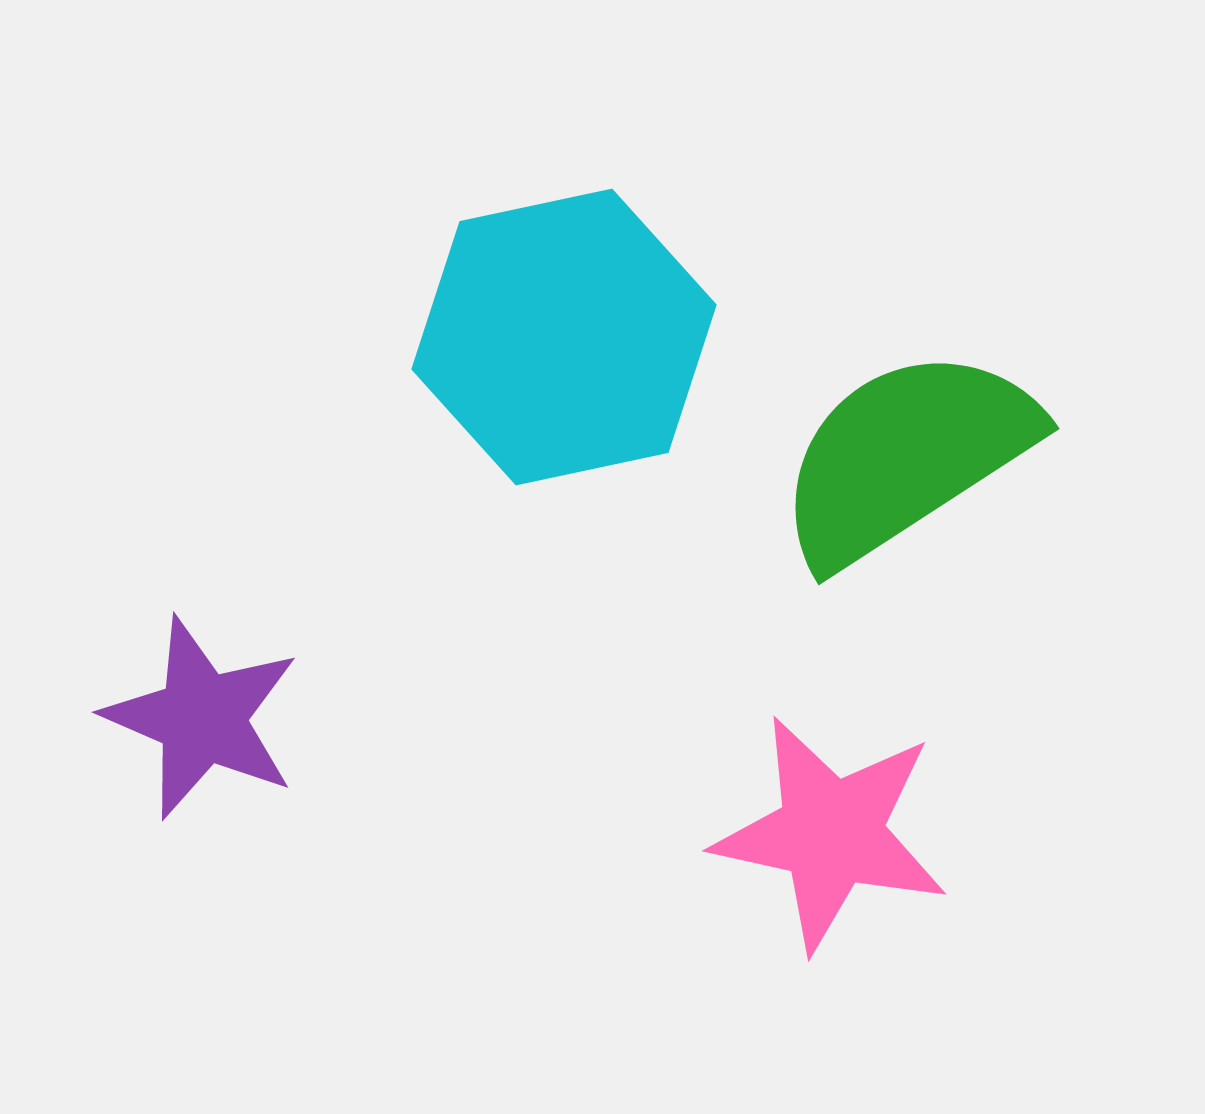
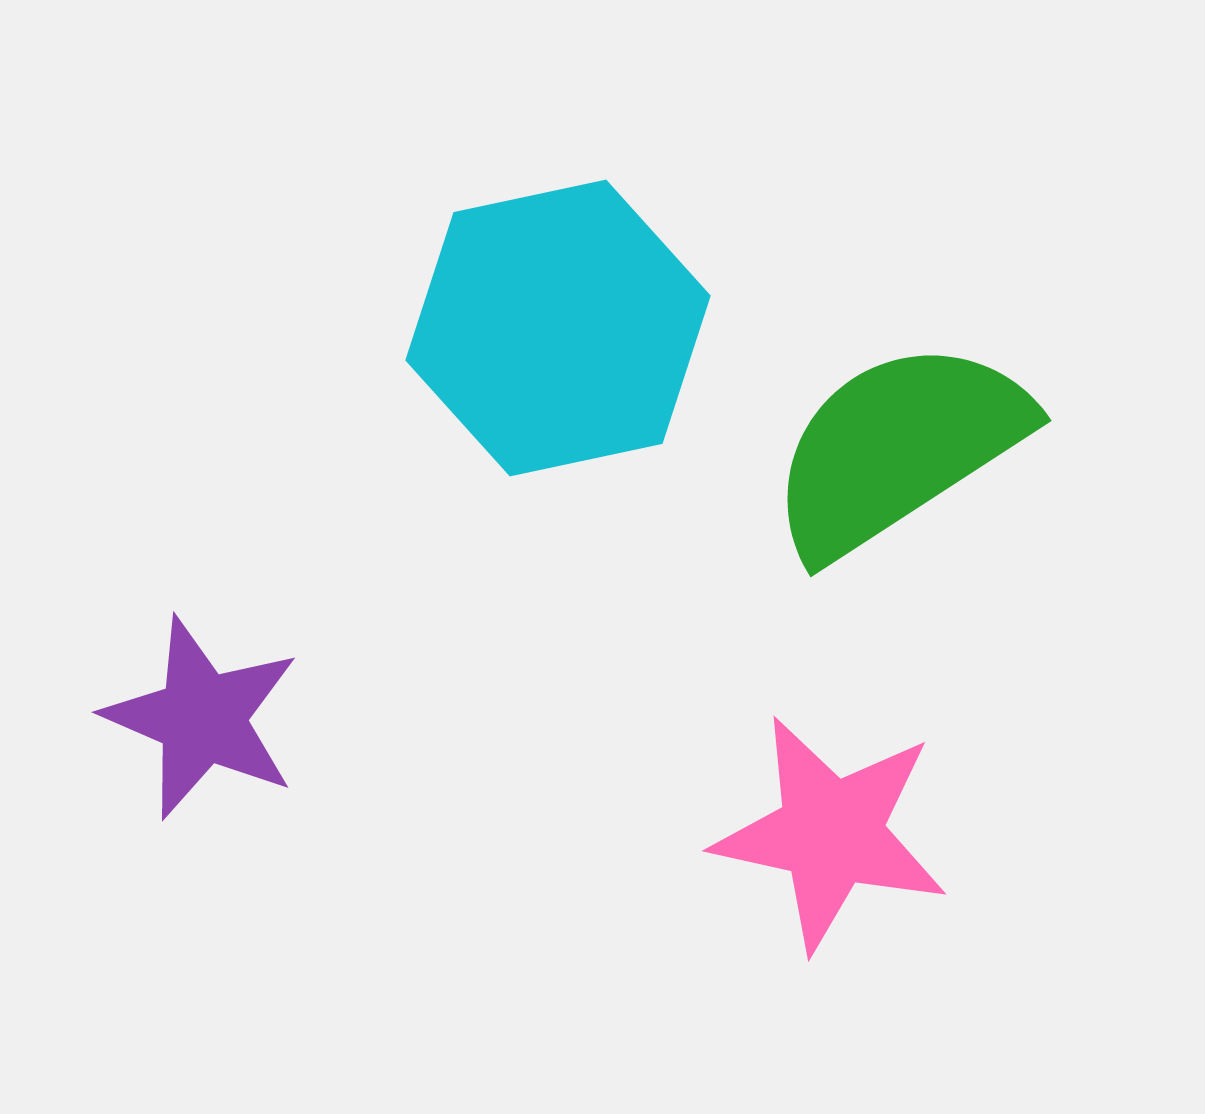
cyan hexagon: moved 6 px left, 9 px up
green semicircle: moved 8 px left, 8 px up
